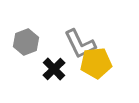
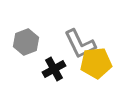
black cross: rotated 15 degrees clockwise
